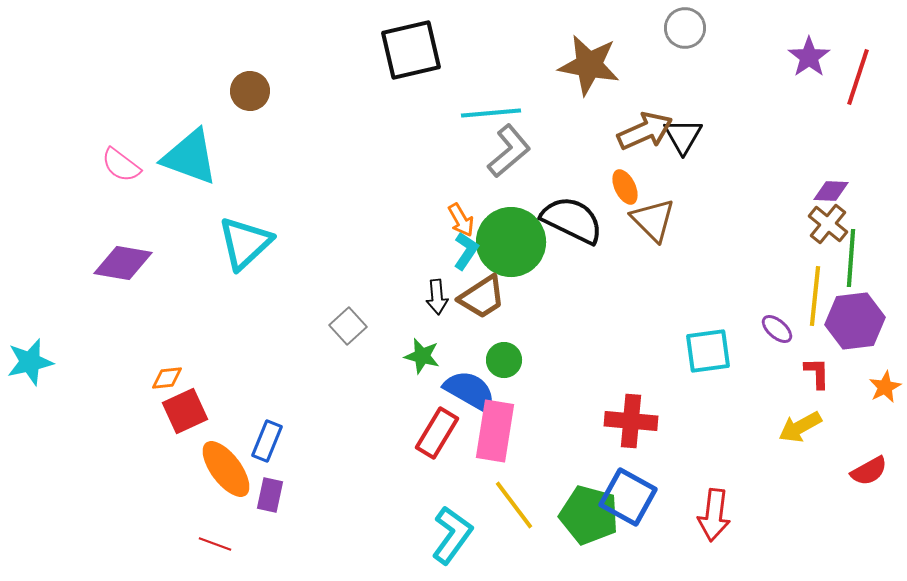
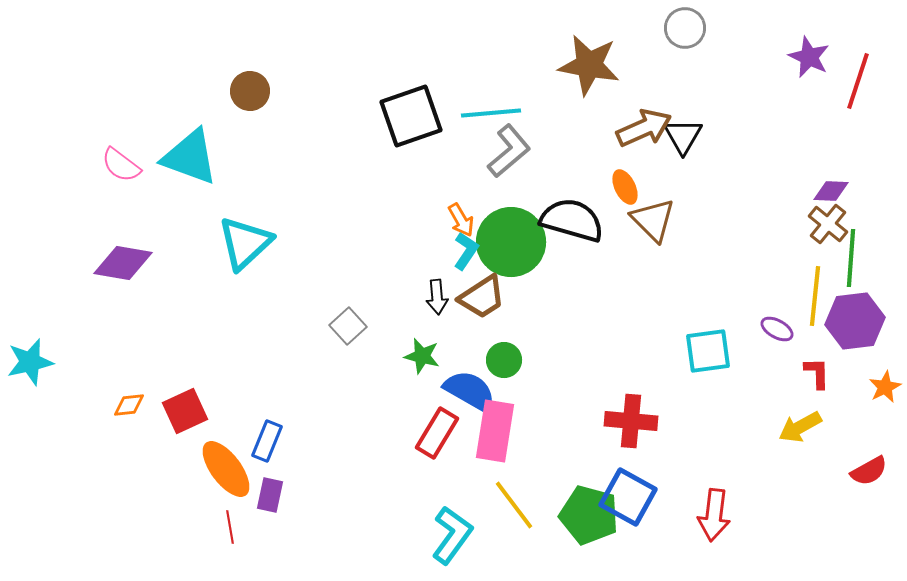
black square at (411, 50): moved 66 px down; rotated 6 degrees counterclockwise
purple star at (809, 57): rotated 12 degrees counterclockwise
red line at (858, 77): moved 4 px down
brown arrow at (645, 131): moved 1 px left, 3 px up
black semicircle at (572, 220): rotated 10 degrees counterclockwise
purple ellipse at (777, 329): rotated 12 degrees counterclockwise
orange diamond at (167, 378): moved 38 px left, 27 px down
red line at (215, 544): moved 15 px right, 17 px up; rotated 60 degrees clockwise
